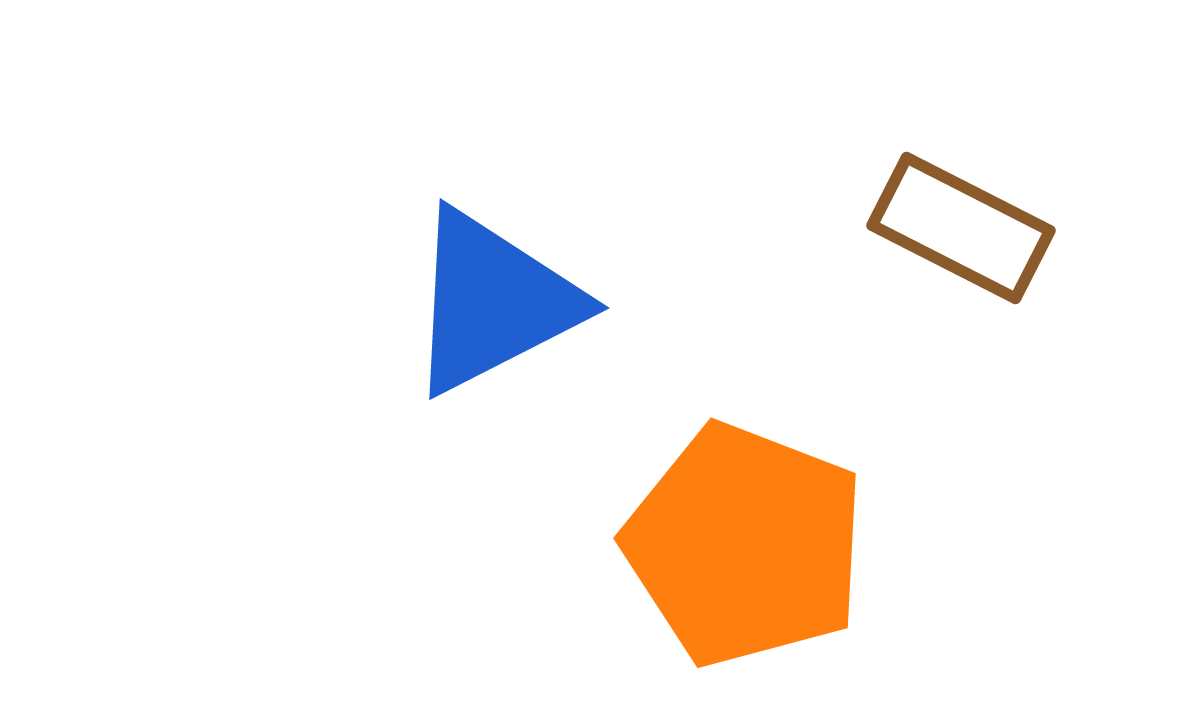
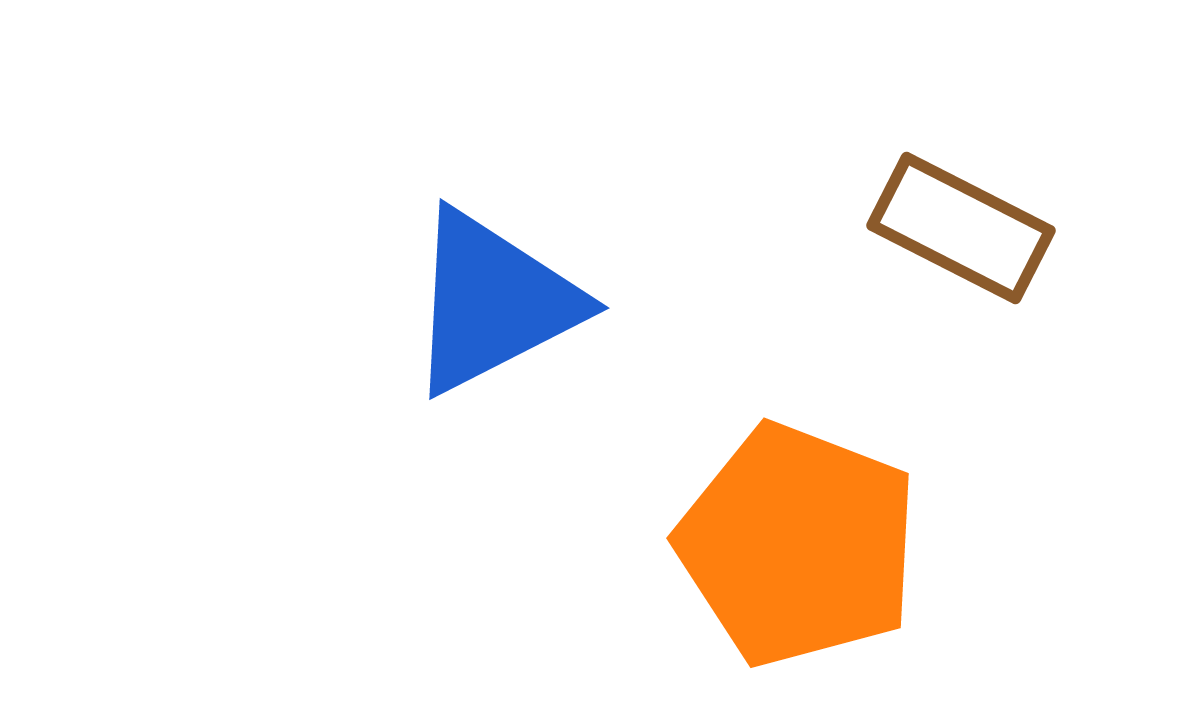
orange pentagon: moved 53 px right
